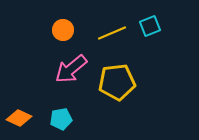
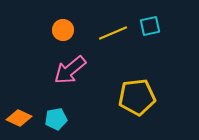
cyan square: rotated 10 degrees clockwise
yellow line: moved 1 px right
pink arrow: moved 1 px left, 1 px down
yellow pentagon: moved 20 px right, 15 px down
cyan pentagon: moved 5 px left
